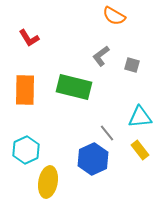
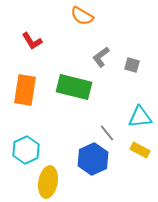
orange semicircle: moved 32 px left
red L-shape: moved 3 px right, 3 px down
gray L-shape: moved 1 px down
orange rectangle: rotated 8 degrees clockwise
yellow rectangle: rotated 24 degrees counterclockwise
